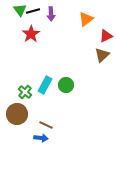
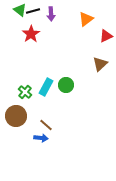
green triangle: rotated 16 degrees counterclockwise
brown triangle: moved 2 px left, 9 px down
cyan rectangle: moved 1 px right, 2 px down
brown circle: moved 1 px left, 2 px down
brown line: rotated 16 degrees clockwise
